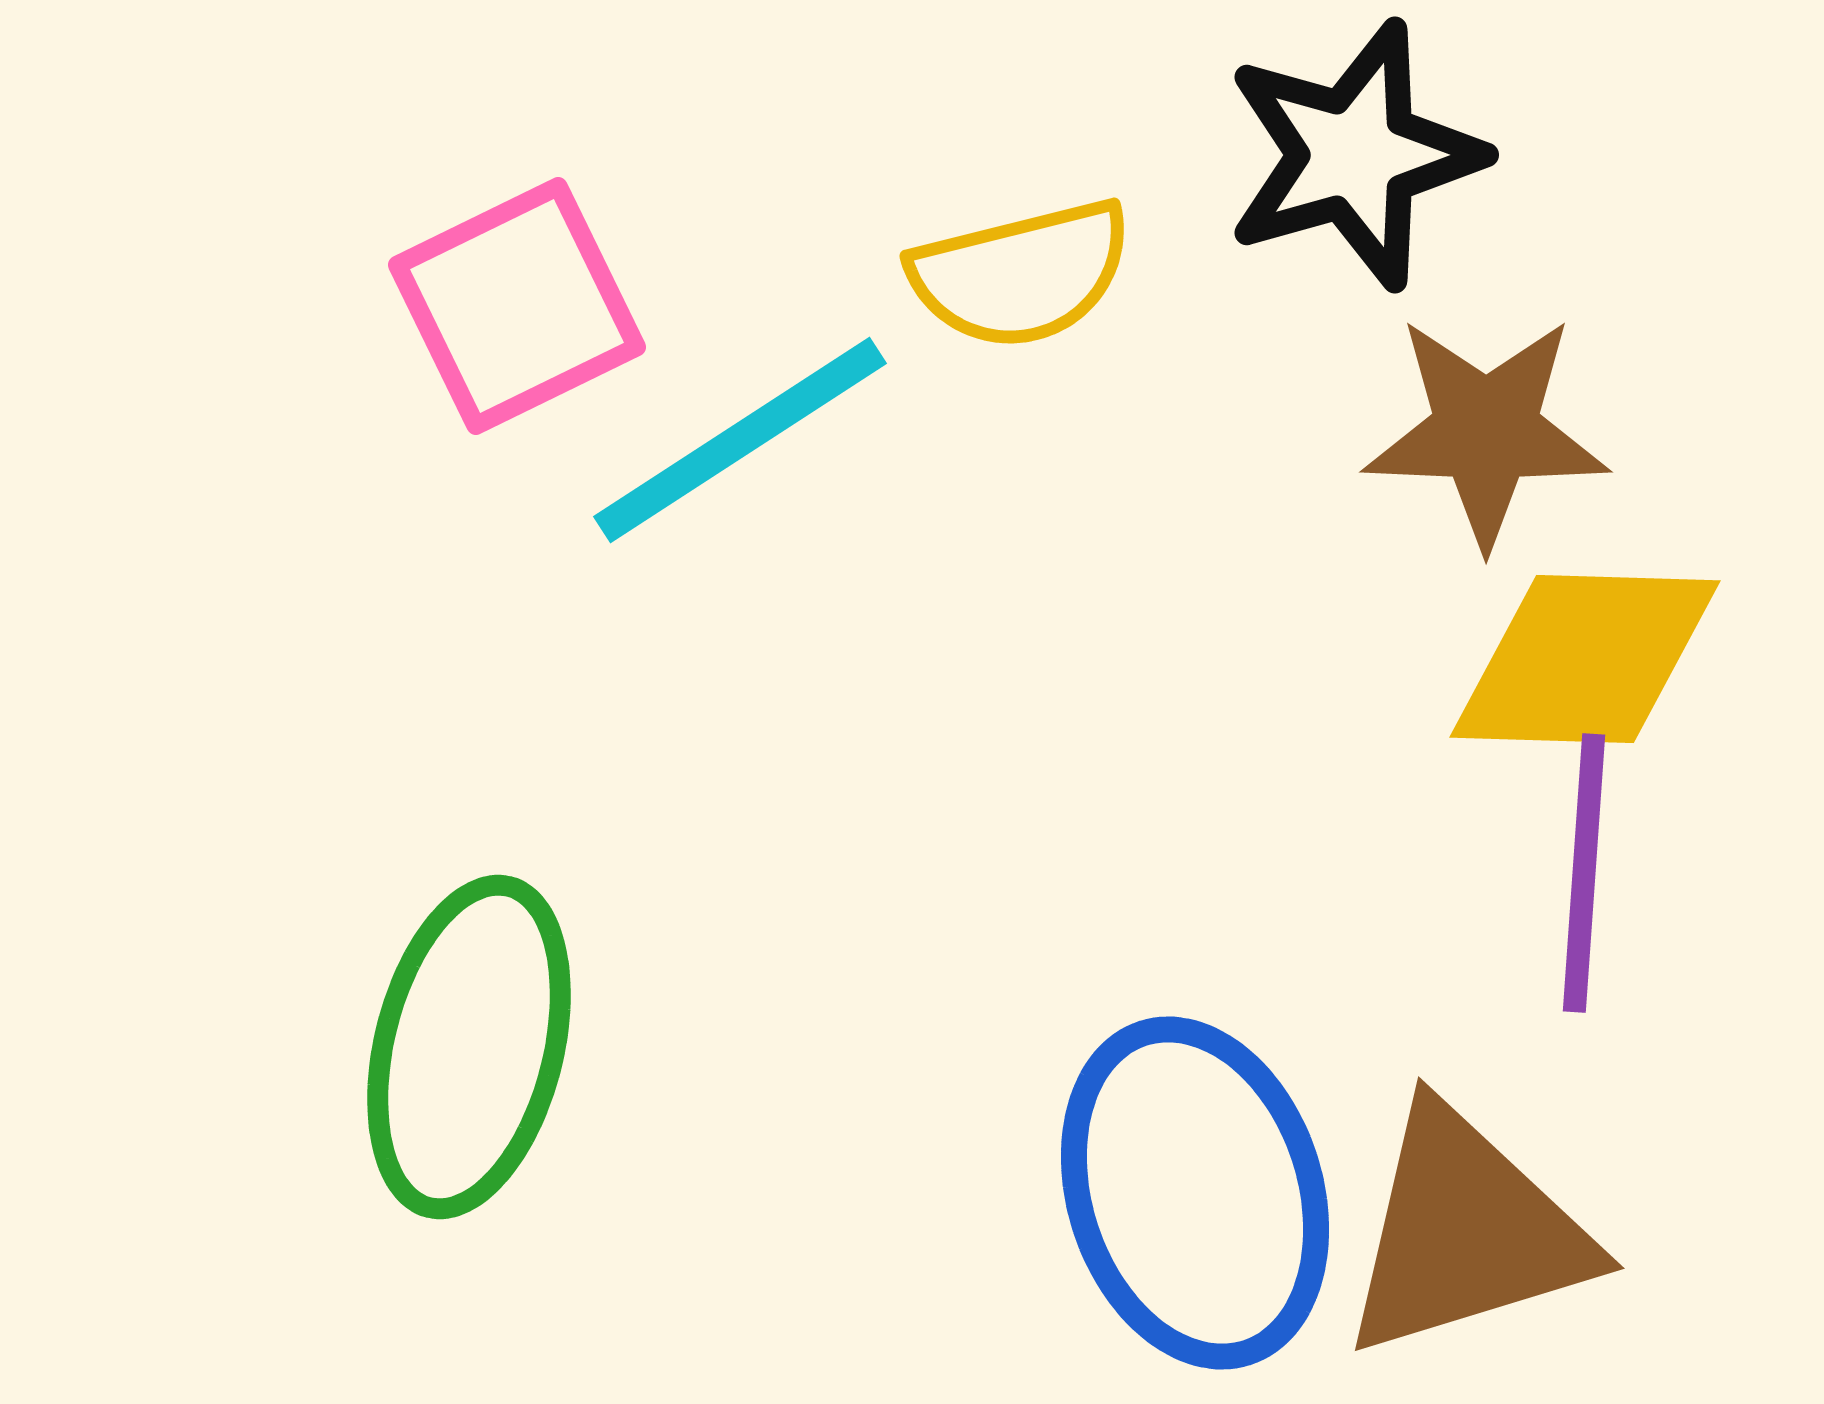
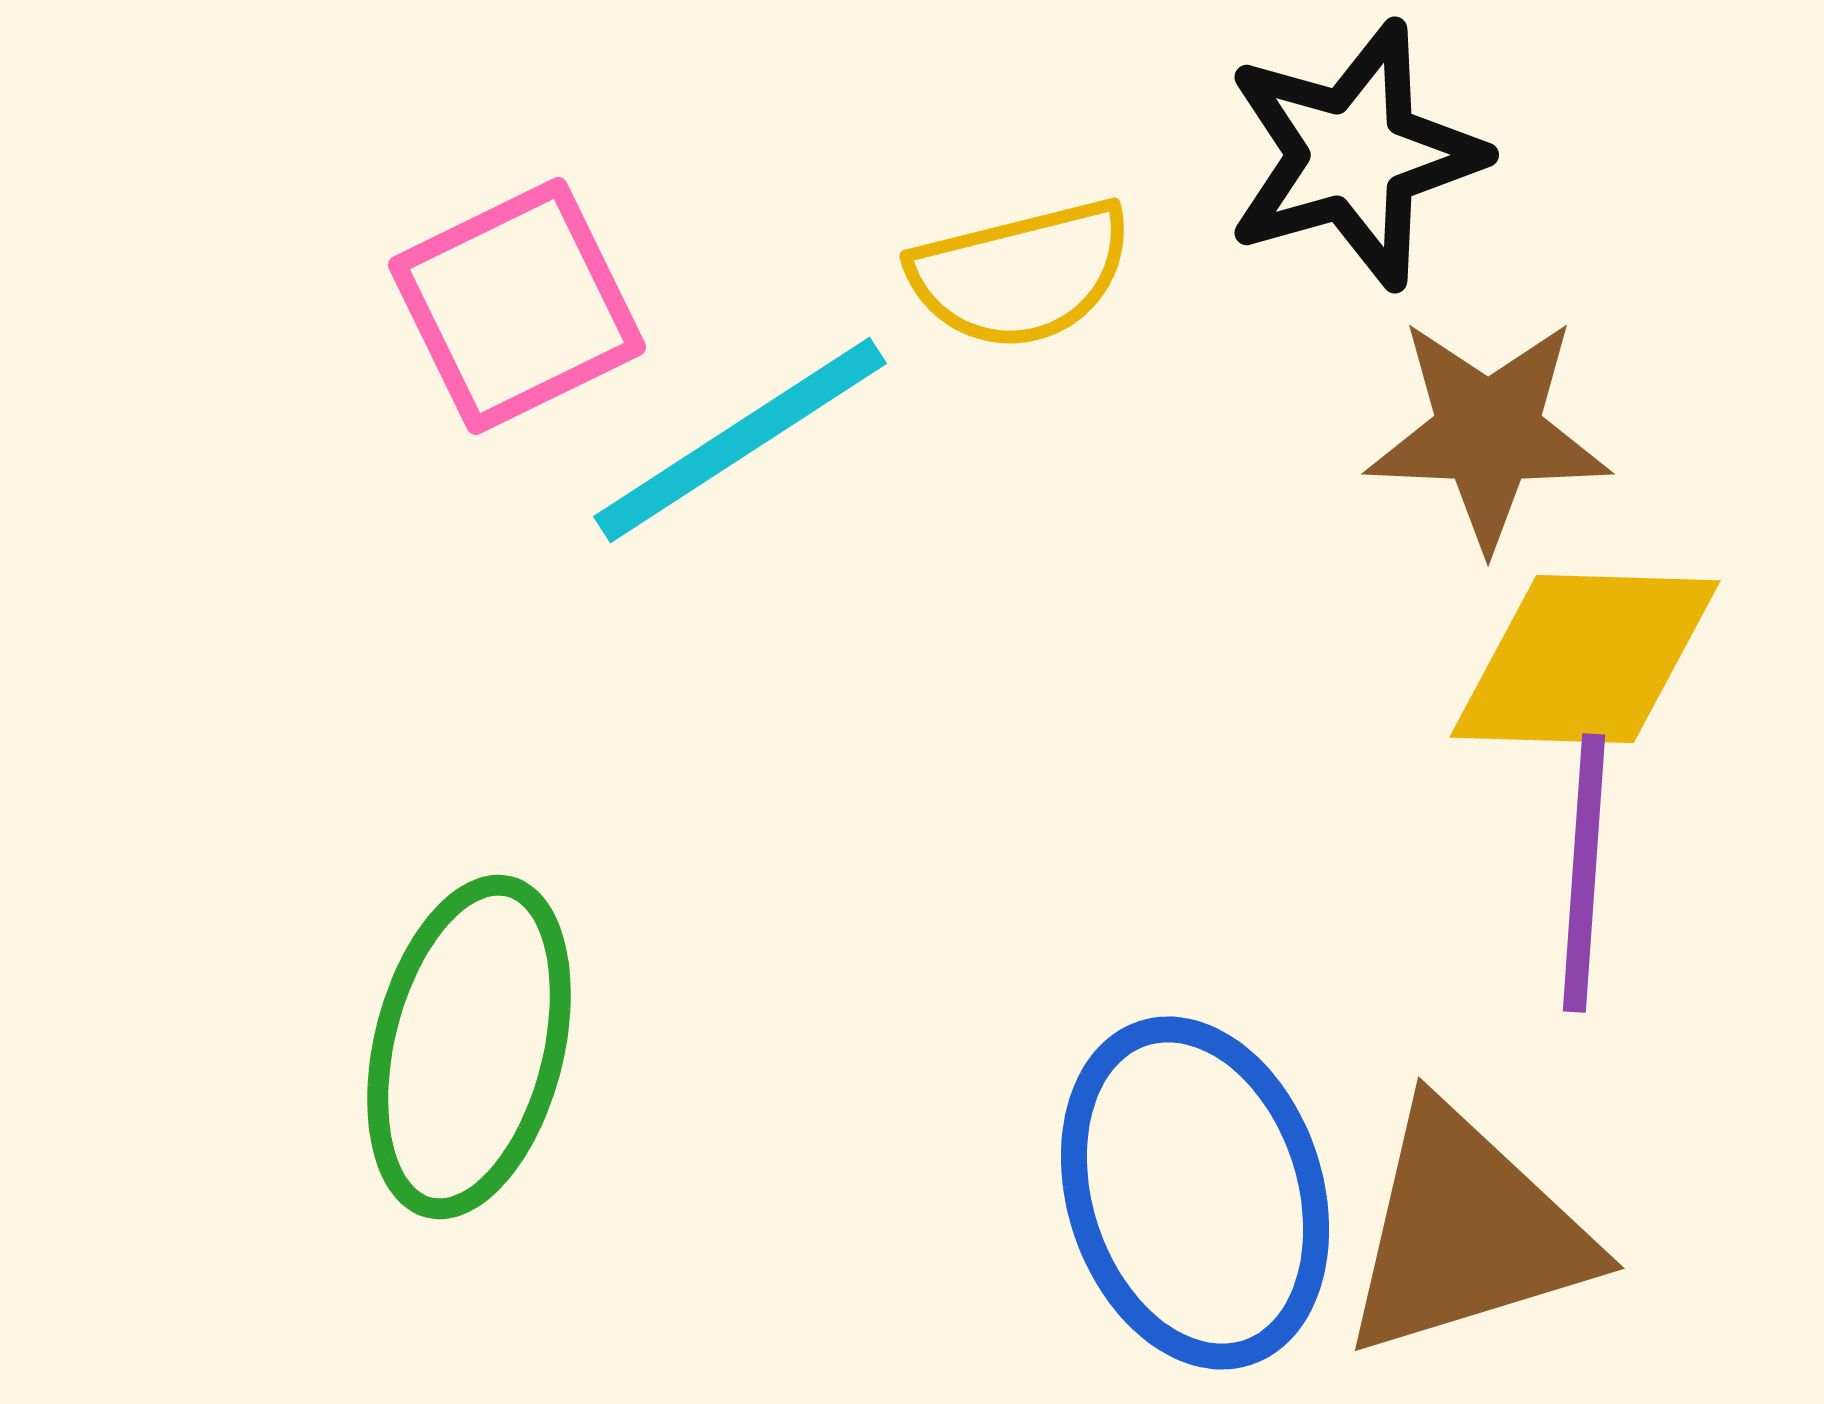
brown star: moved 2 px right, 2 px down
